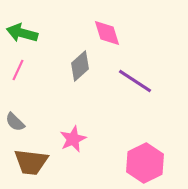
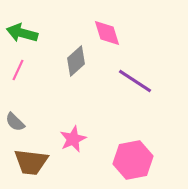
gray diamond: moved 4 px left, 5 px up
pink hexagon: moved 12 px left, 3 px up; rotated 15 degrees clockwise
